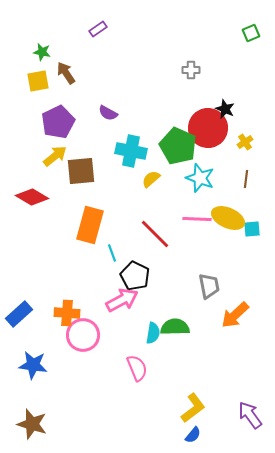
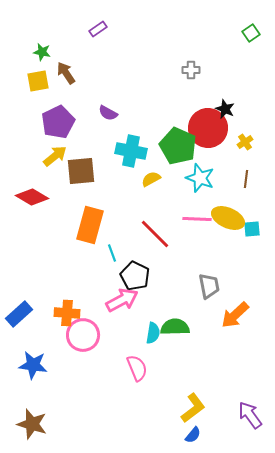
green square: rotated 12 degrees counterclockwise
yellow semicircle: rotated 12 degrees clockwise
